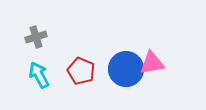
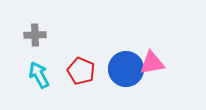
gray cross: moved 1 px left, 2 px up; rotated 15 degrees clockwise
